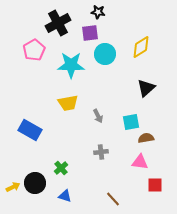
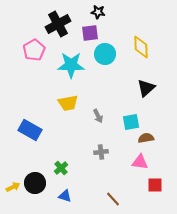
black cross: moved 1 px down
yellow diamond: rotated 60 degrees counterclockwise
